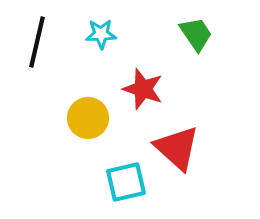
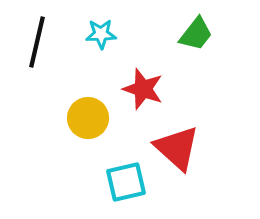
green trapezoid: rotated 72 degrees clockwise
